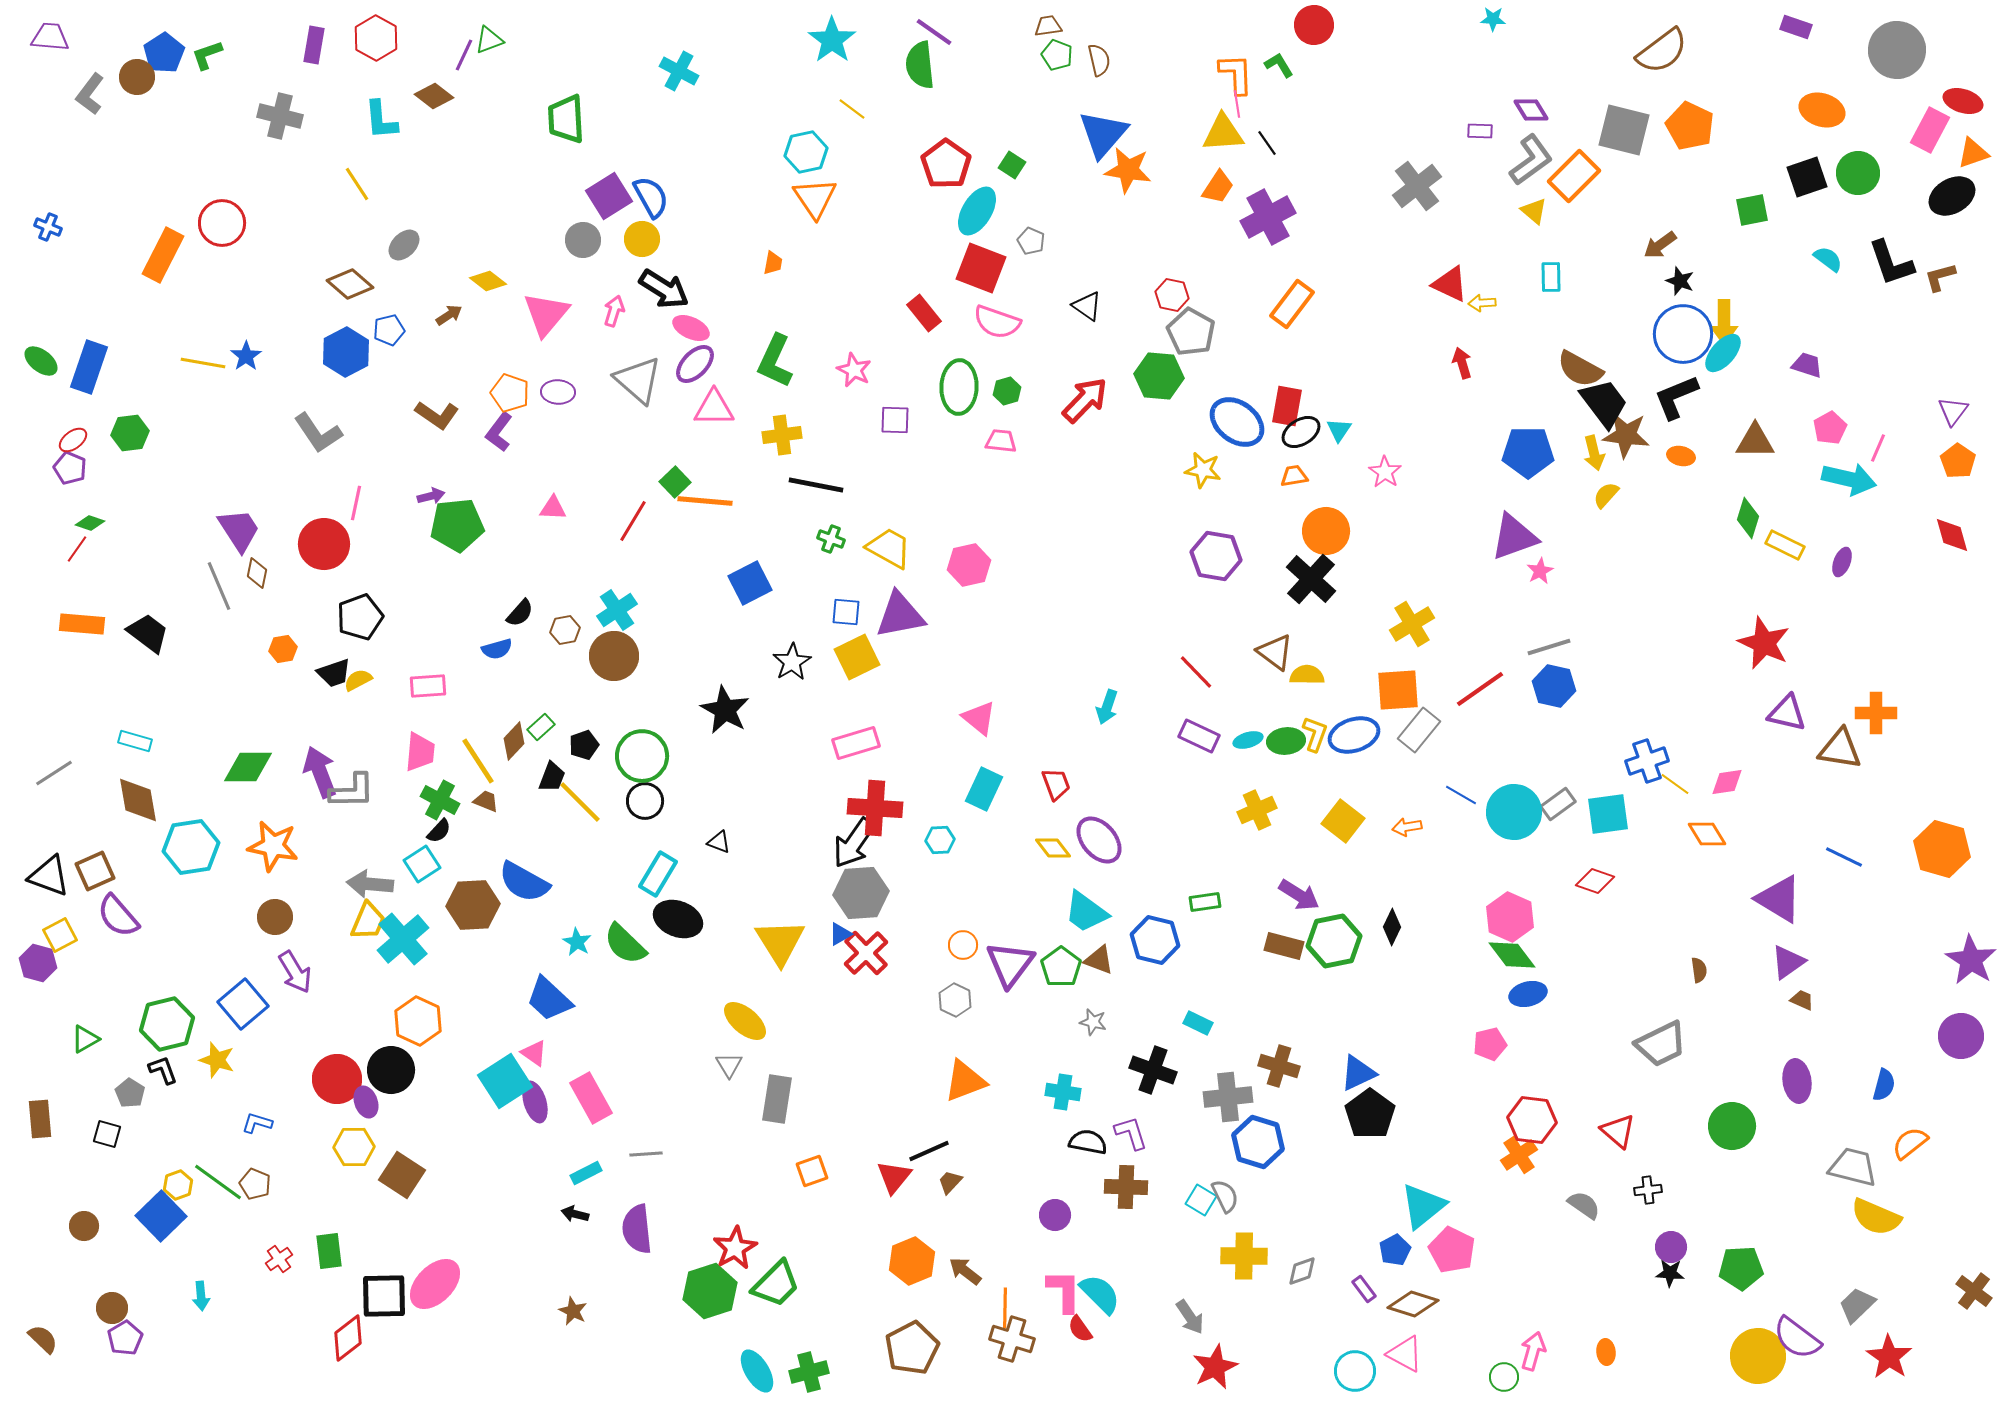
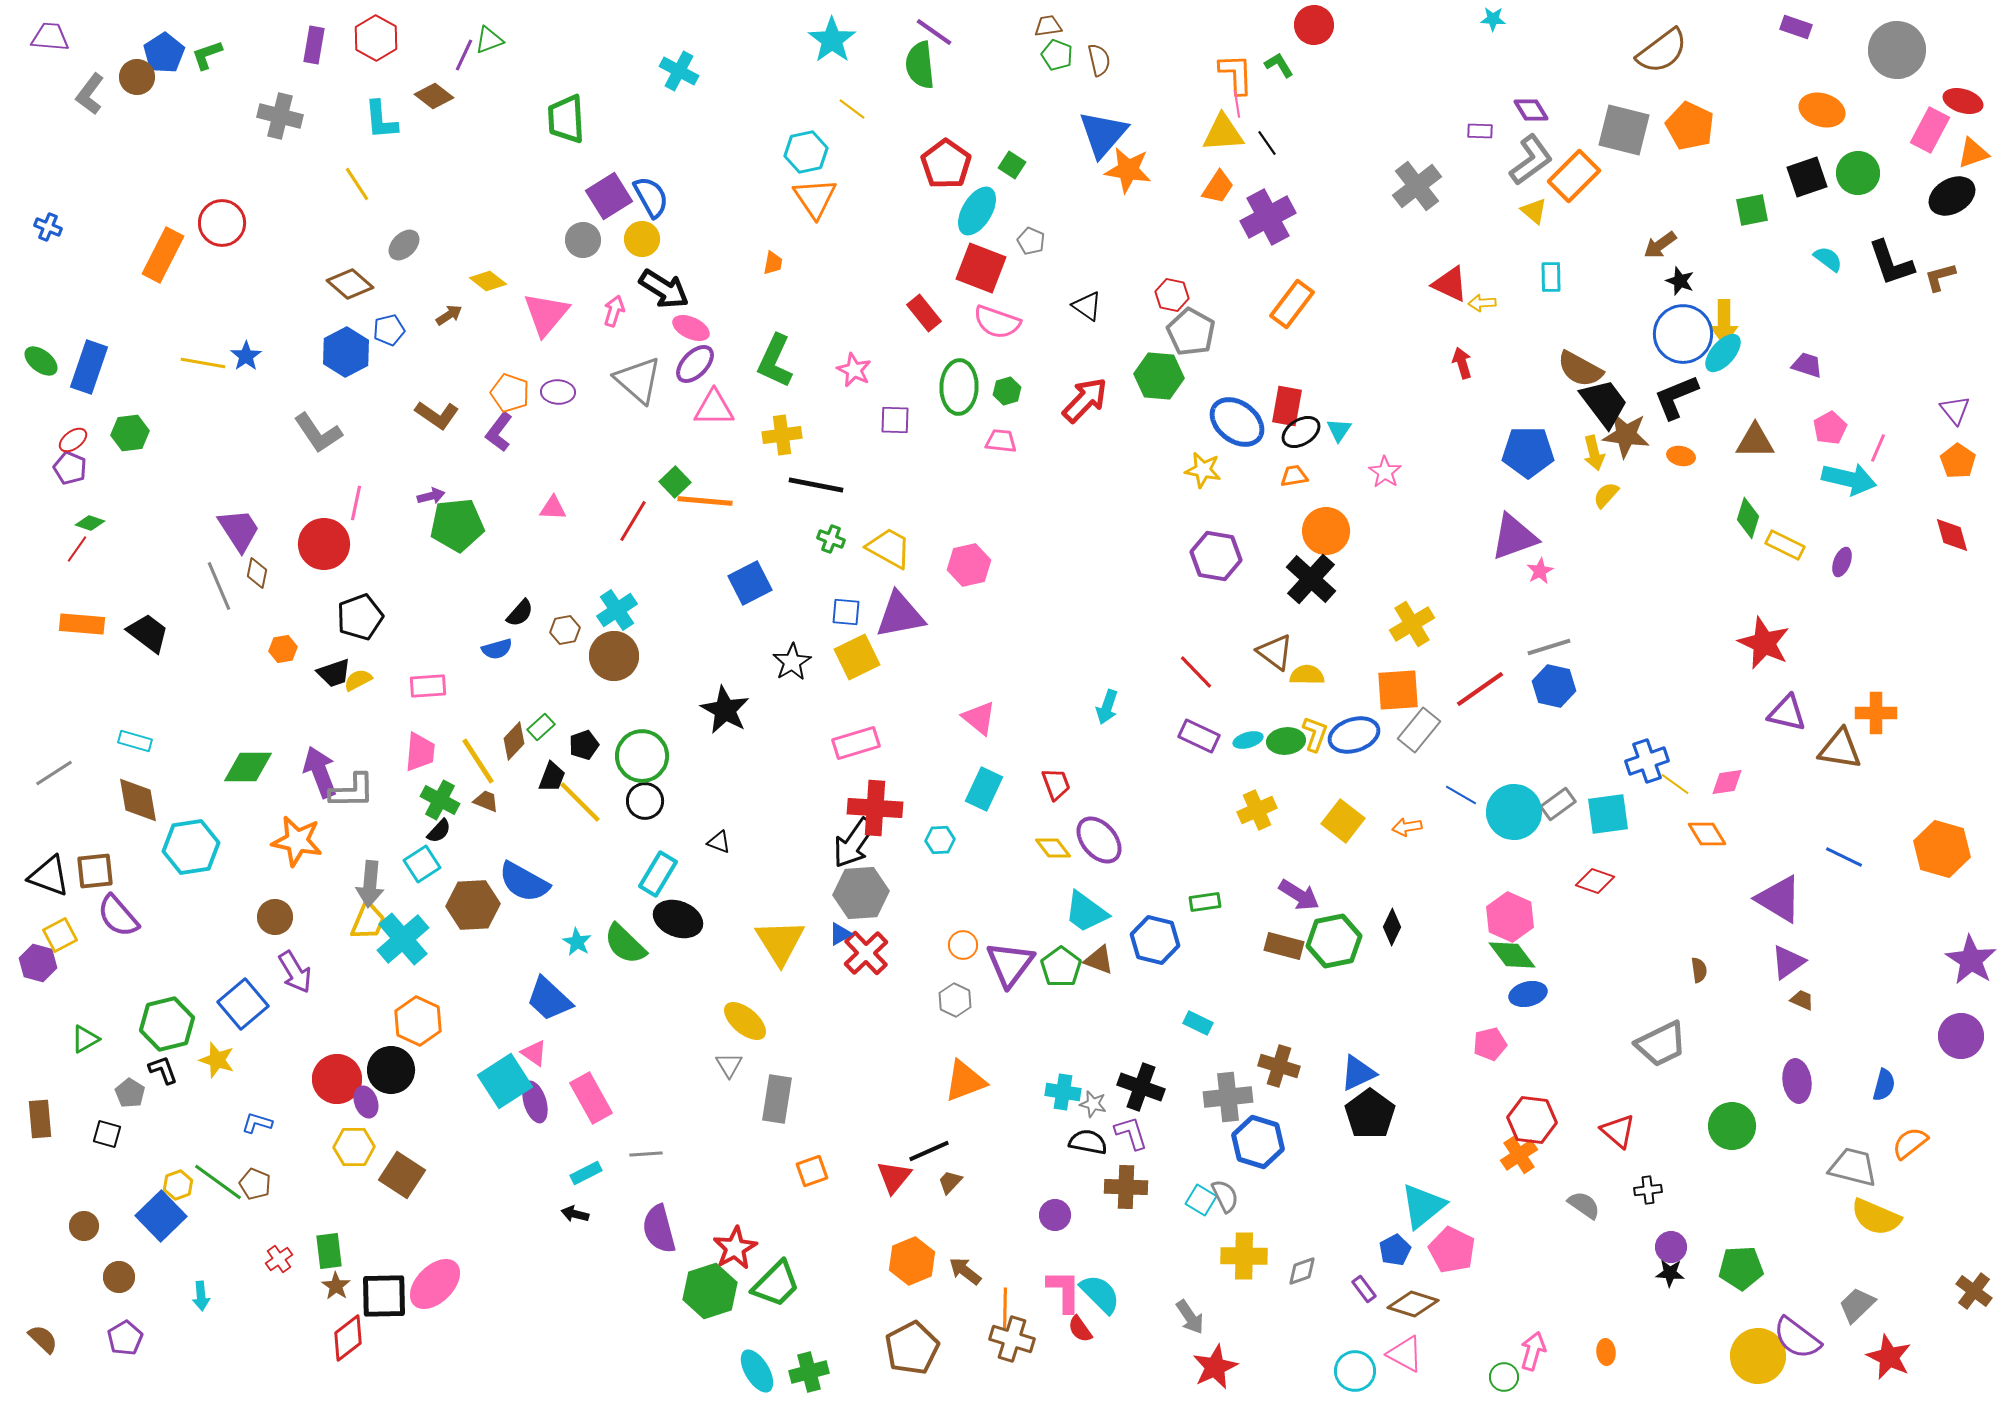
purple triangle at (1953, 411): moved 2 px right, 1 px up; rotated 16 degrees counterclockwise
orange star at (273, 846): moved 24 px right, 5 px up
brown square at (95, 871): rotated 18 degrees clockwise
gray arrow at (370, 884): rotated 90 degrees counterclockwise
gray star at (1093, 1022): moved 82 px down
black cross at (1153, 1070): moved 12 px left, 17 px down
purple semicircle at (637, 1229): moved 22 px right; rotated 9 degrees counterclockwise
brown circle at (112, 1308): moved 7 px right, 31 px up
brown star at (573, 1311): moved 237 px left, 25 px up; rotated 8 degrees clockwise
red star at (1889, 1357): rotated 9 degrees counterclockwise
